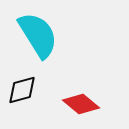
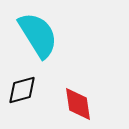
red diamond: moved 3 px left; rotated 42 degrees clockwise
